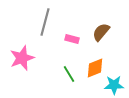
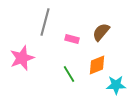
orange diamond: moved 2 px right, 3 px up
cyan star: moved 2 px right
